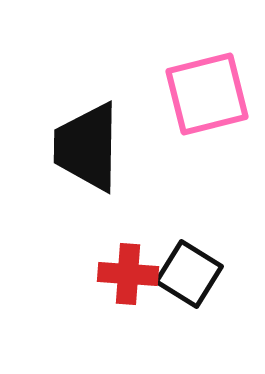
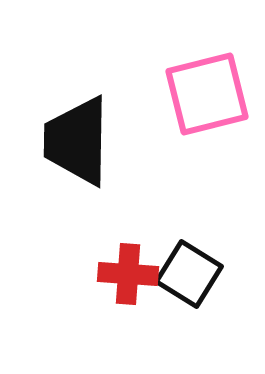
black trapezoid: moved 10 px left, 6 px up
